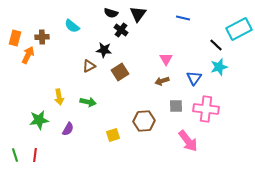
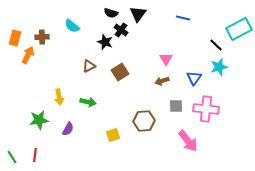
black star: moved 1 px right, 8 px up; rotated 14 degrees clockwise
green line: moved 3 px left, 2 px down; rotated 16 degrees counterclockwise
